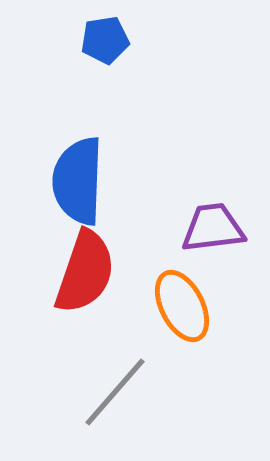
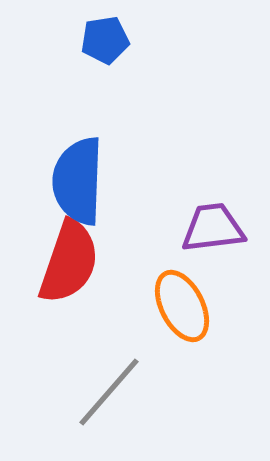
red semicircle: moved 16 px left, 10 px up
gray line: moved 6 px left
